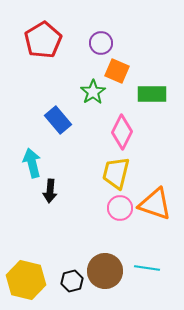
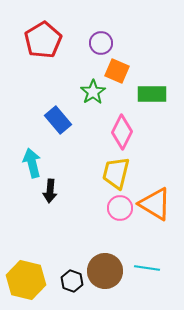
orange triangle: rotated 12 degrees clockwise
black hexagon: rotated 25 degrees counterclockwise
